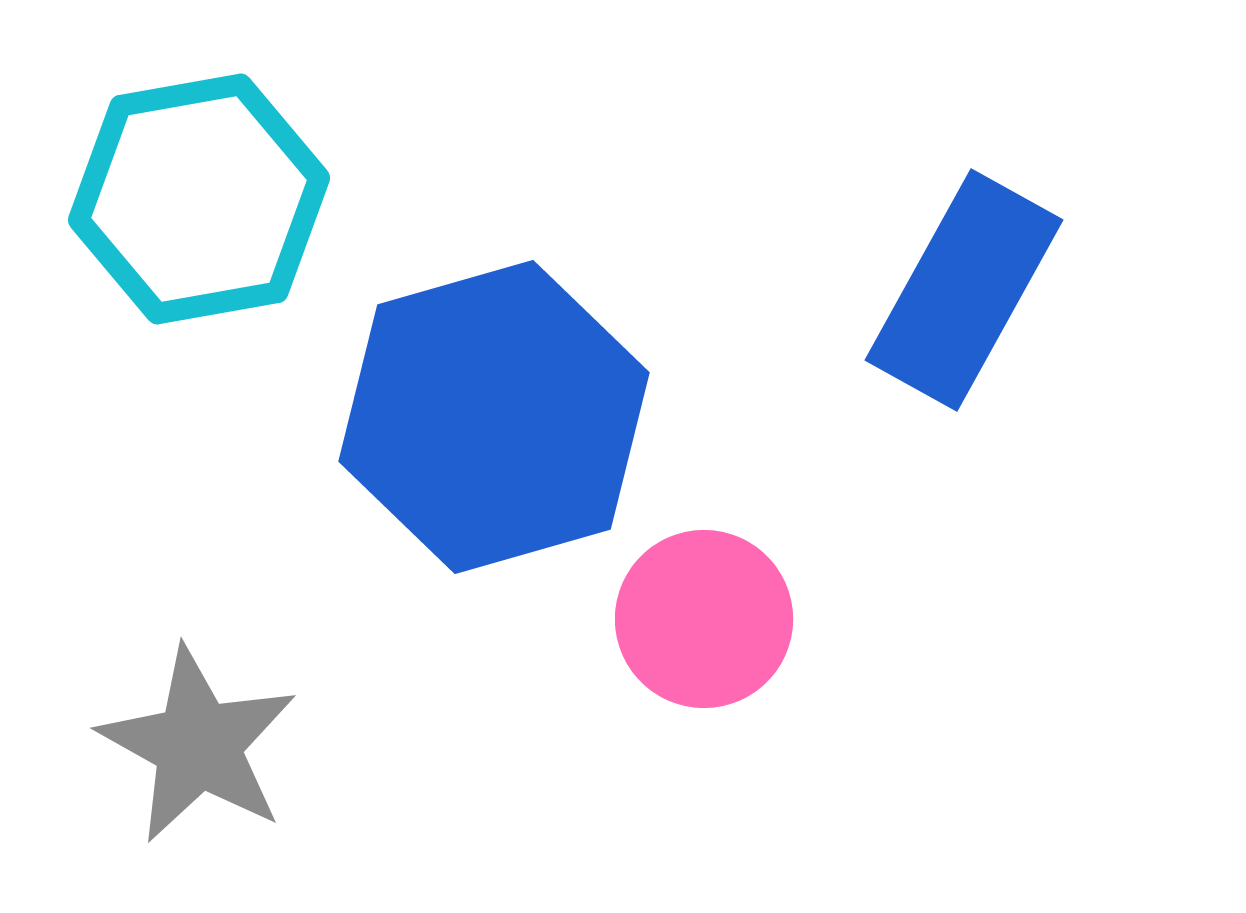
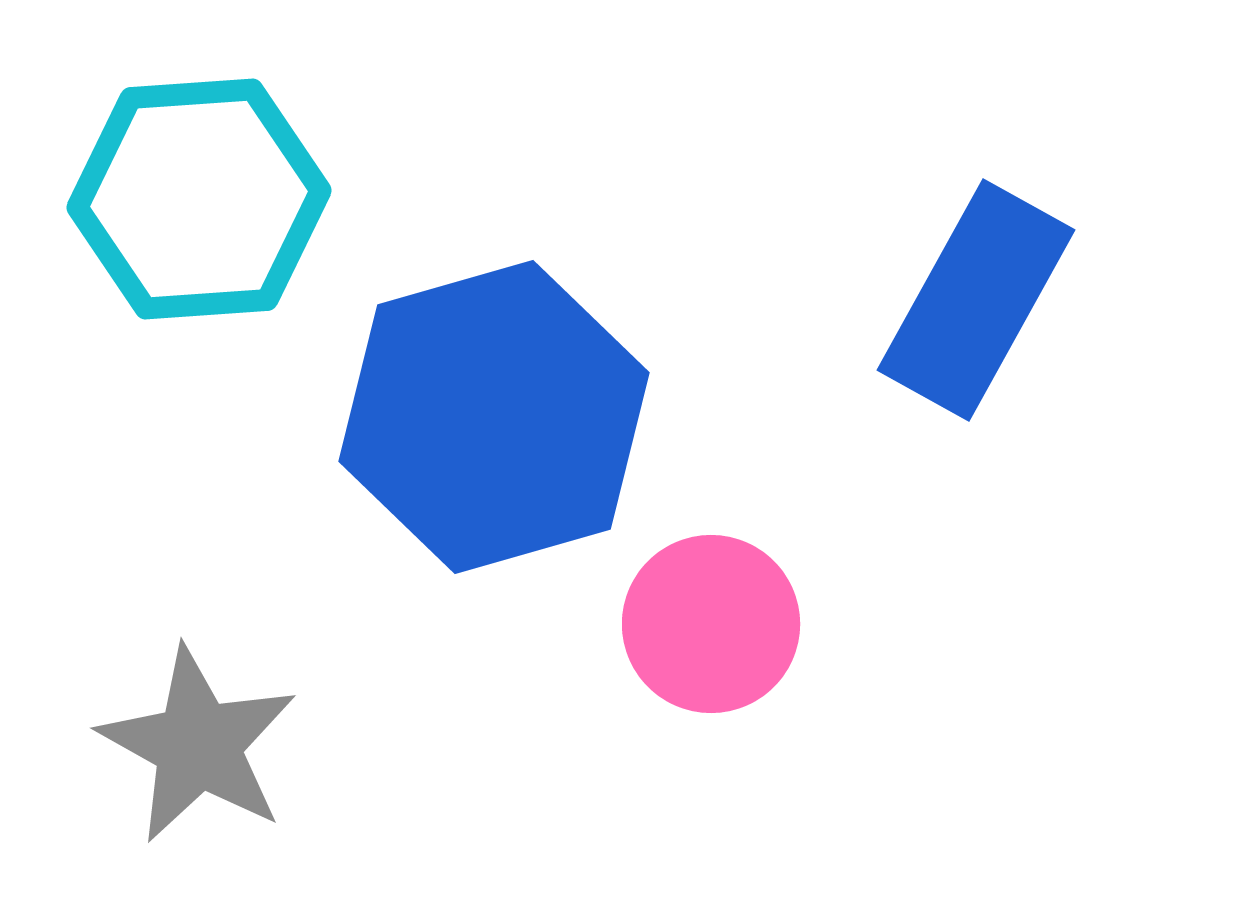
cyan hexagon: rotated 6 degrees clockwise
blue rectangle: moved 12 px right, 10 px down
pink circle: moved 7 px right, 5 px down
